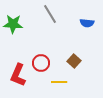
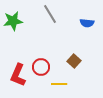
green star: moved 3 px up; rotated 12 degrees counterclockwise
red circle: moved 4 px down
yellow line: moved 2 px down
